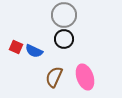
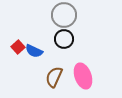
red square: moved 2 px right; rotated 24 degrees clockwise
pink ellipse: moved 2 px left, 1 px up
